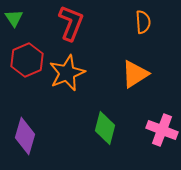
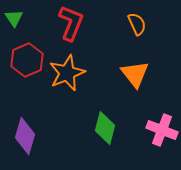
orange semicircle: moved 6 px left, 2 px down; rotated 20 degrees counterclockwise
orange triangle: rotated 36 degrees counterclockwise
